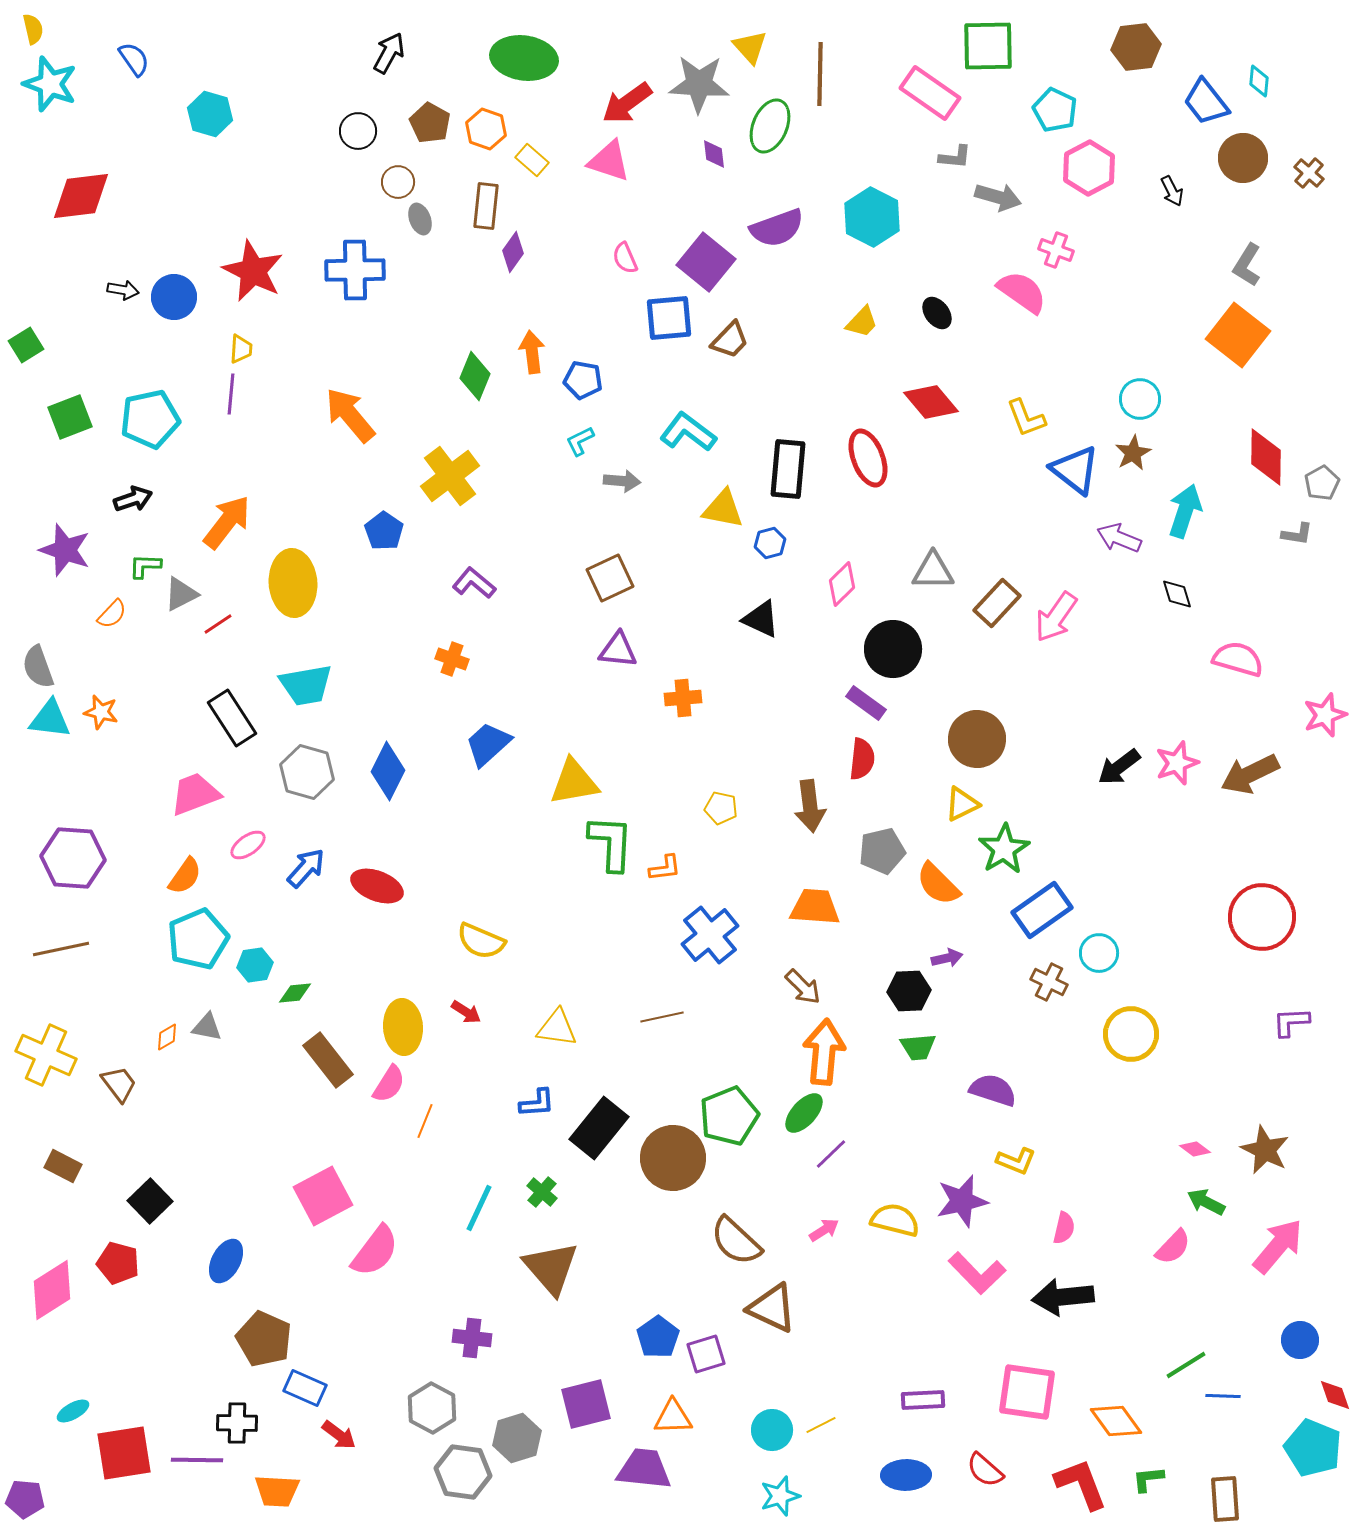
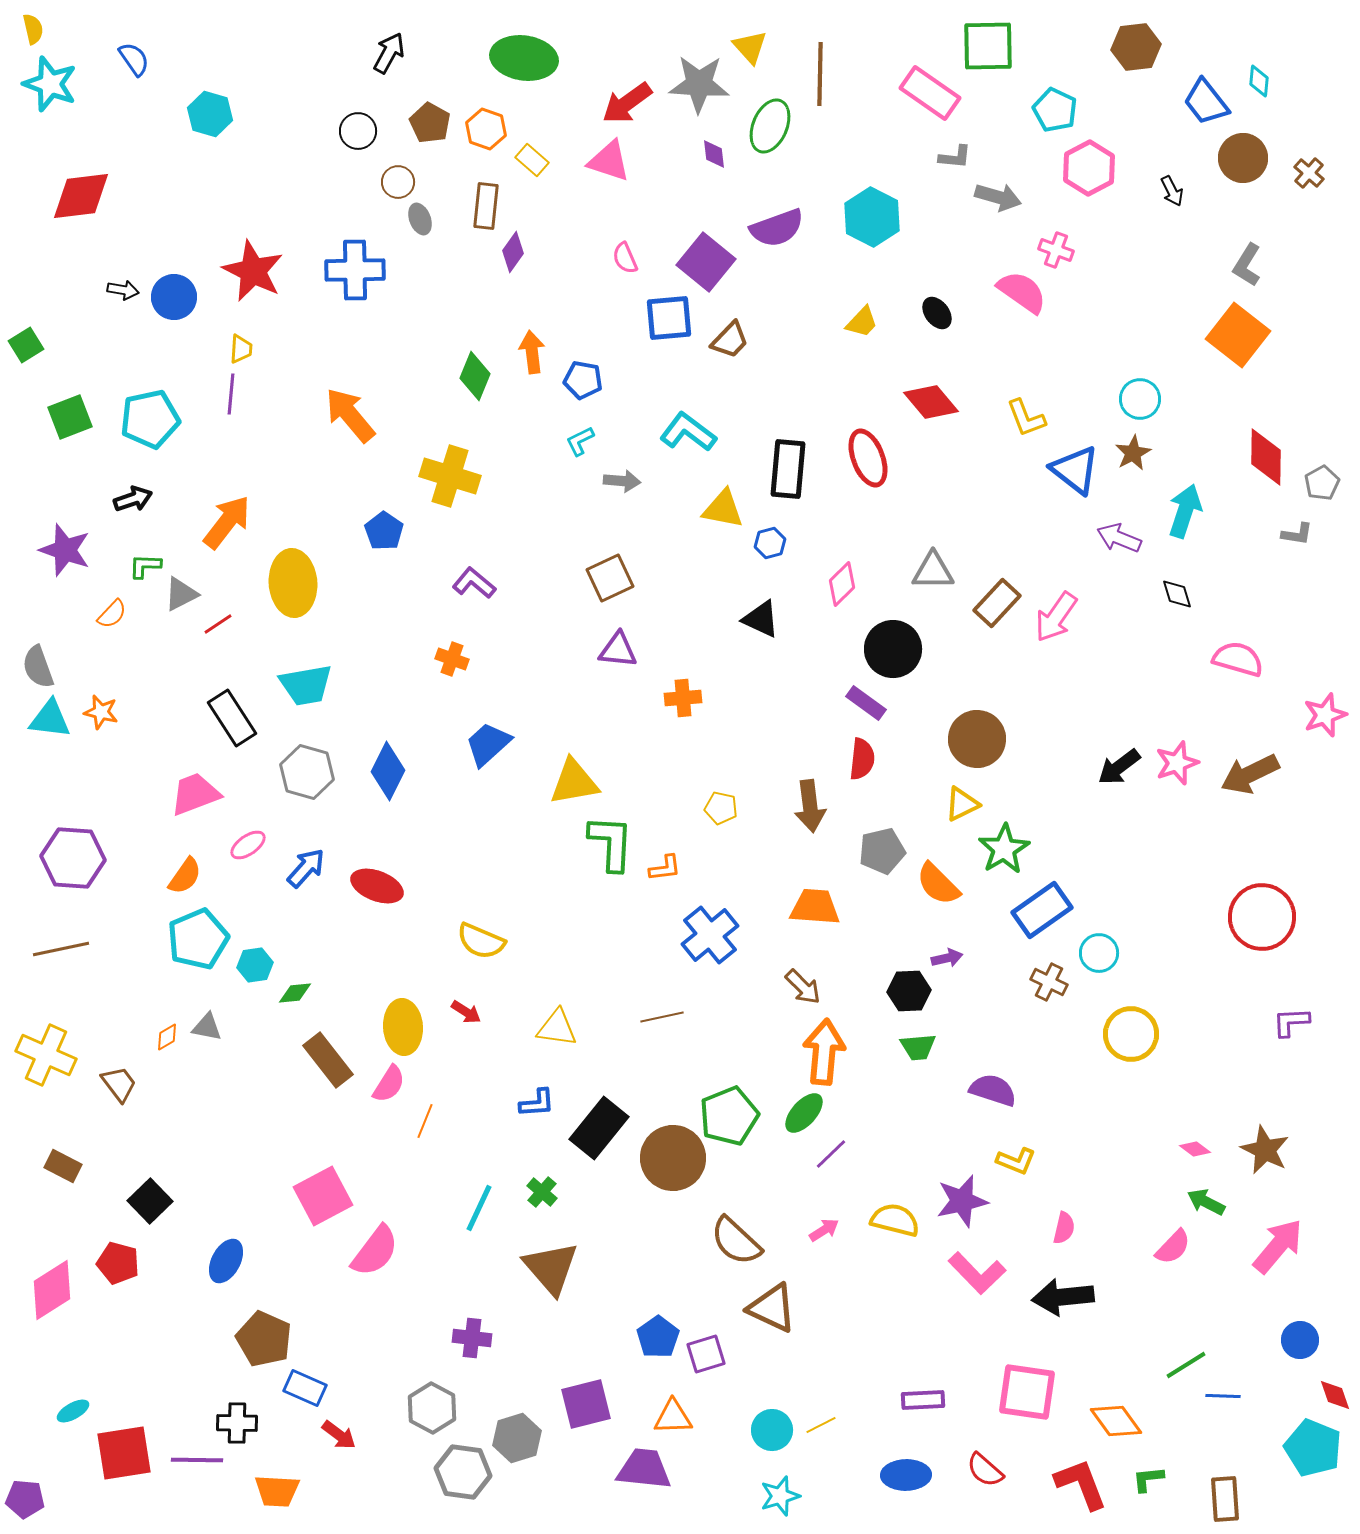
yellow cross at (450, 476): rotated 36 degrees counterclockwise
